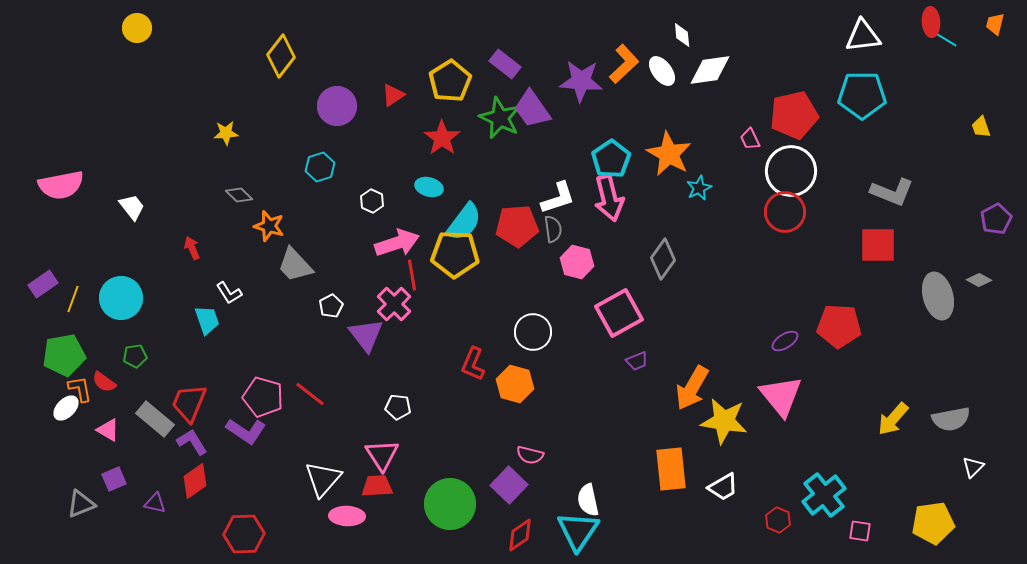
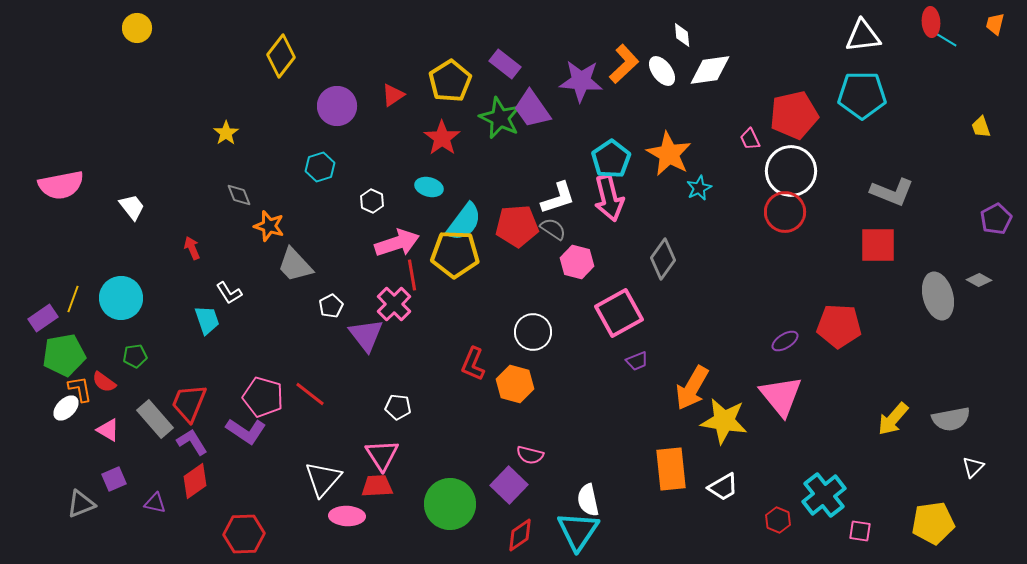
yellow star at (226, 133): rotated 30 degrees counterclockwise
gray diamond at (239, 195): rotated 24 degrees clockwise
gray semicircle at (553, 229): rotated 48 degrees counterclockwise
purple rectangle at (43, 284): moved 34 px down
gray rectangle at (155, 419): rotated 9 degrees clockwise
